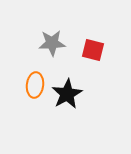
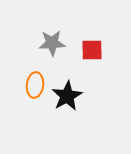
red square: moved 1 px left; rotated 15 degrees counterclockwise
black star: moved 2 px down
